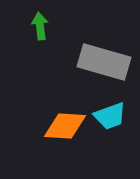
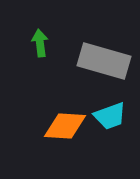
green arrow: moved 17 px down
gray rectangle: moved 1 px up
